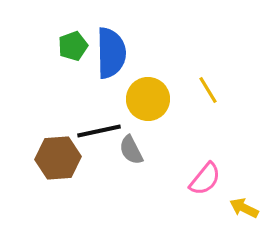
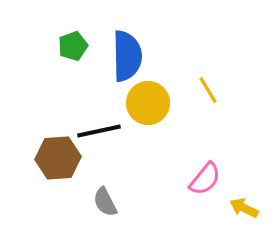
blue semicircle: moved 16 px right, 3 px down
yellow circle: moved 4 px down
gray semicircle: moved 26 px left, 52 px down
